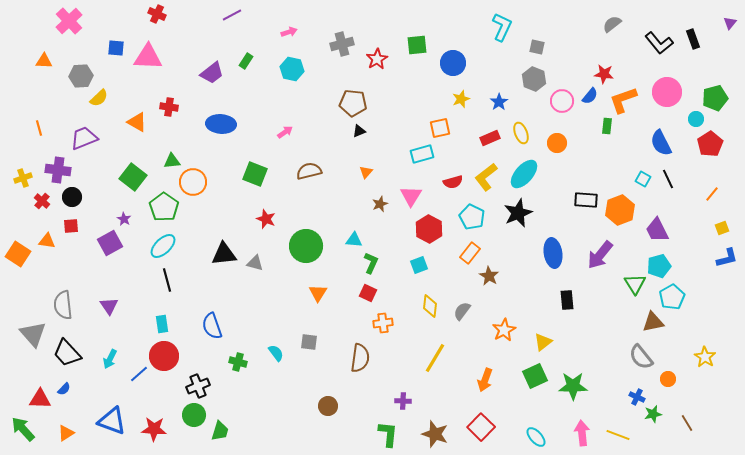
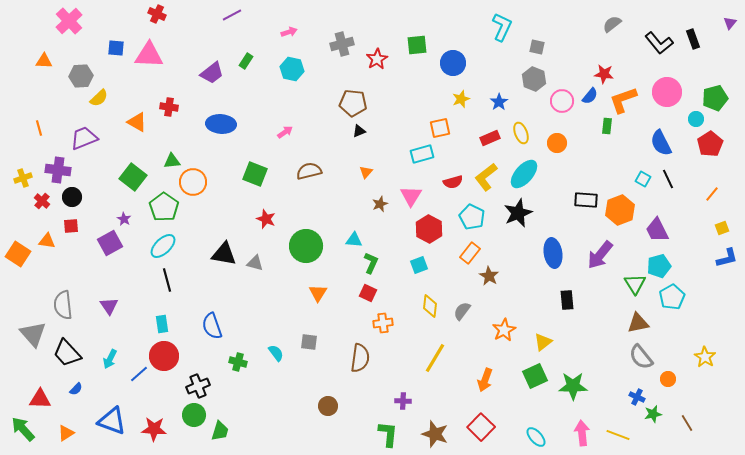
pink triangle at (148, 57): moved 1 px right, 2 px up
black triangle at (224, 254): rotated 16 degrees clockwise
brown triangle at (653, 322): moved 15 px left, 1 px down
blue semicircle at (64, 389): moved 12 px right
